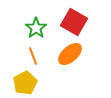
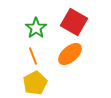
yellow pentagon: moved 10 px right
